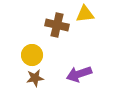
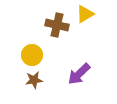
yellow triangle: rotated 24 degrees counterclockwise
purple arrow: rotated 25 degrees counterclockwise
brown star: moved 1 px left, 2 px down
